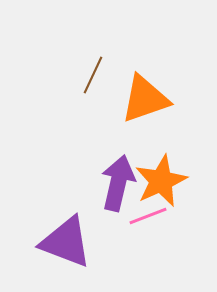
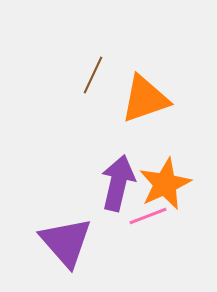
orange star: moved 4 px right, 3 px down
purple triangle: rotated 28 degrees clockwise
